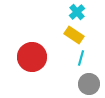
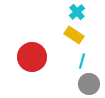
cyan line: moved 1 px right, 3 px down
